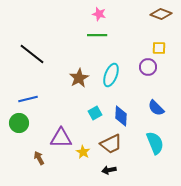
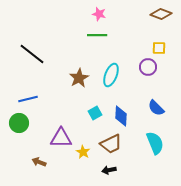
brown arrow: moved 4 px down; rotated 40 degrees counterclockwise
